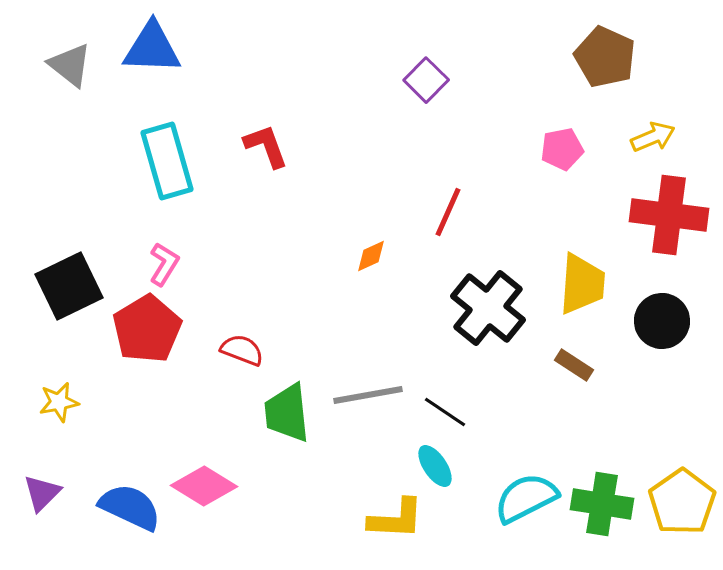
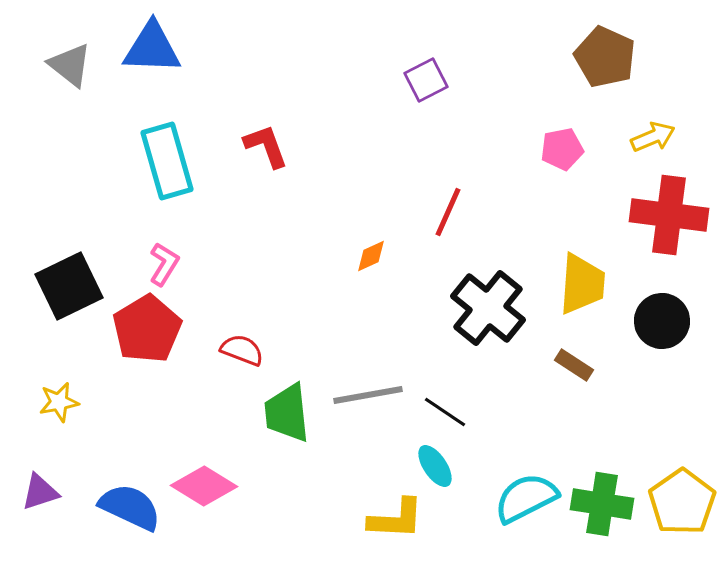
purple square: rotated 18 degrees clockwise
purple triangle: moved 2 px left, 1 px up; rotated 27 degrees clockwise
